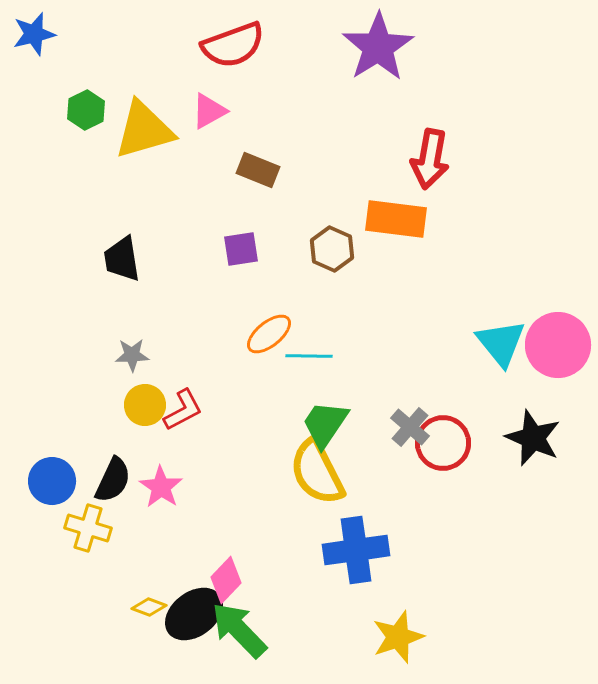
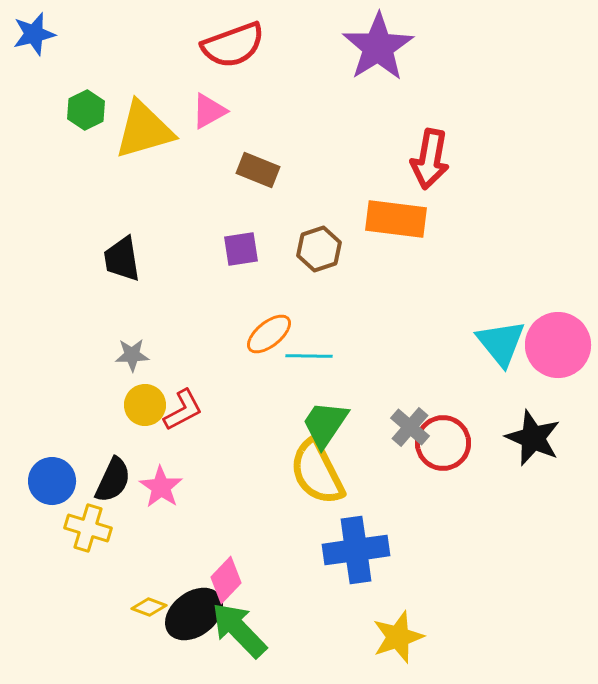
brown hexagon: moved 13 px left; rotated 18 degrees clockwise
